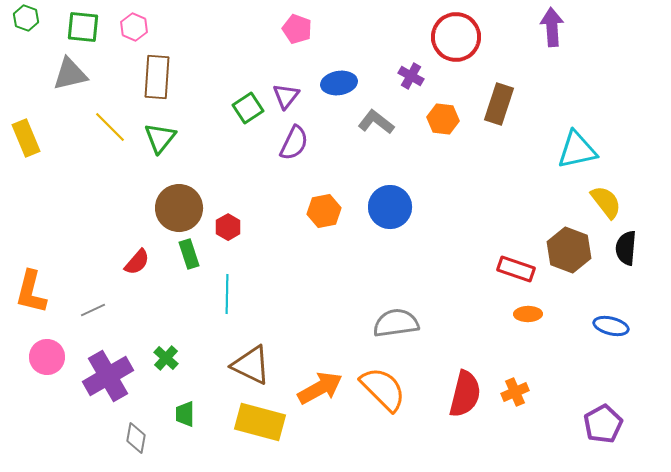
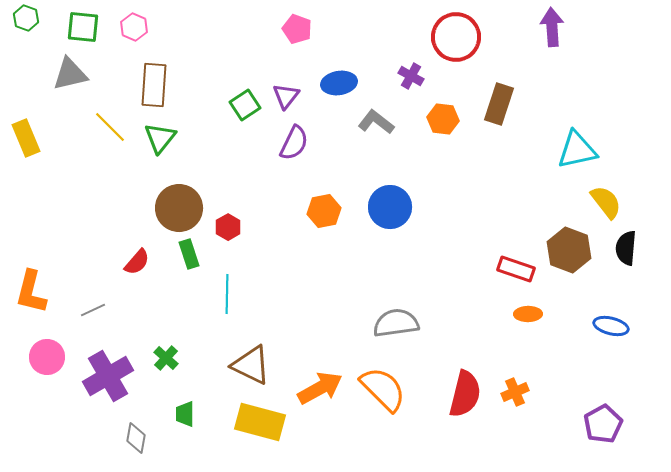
brown rectangle at (157, 77): moved 3 px left, 8 px down
green square at (248, 108): moved 3 px left, 3 px up
